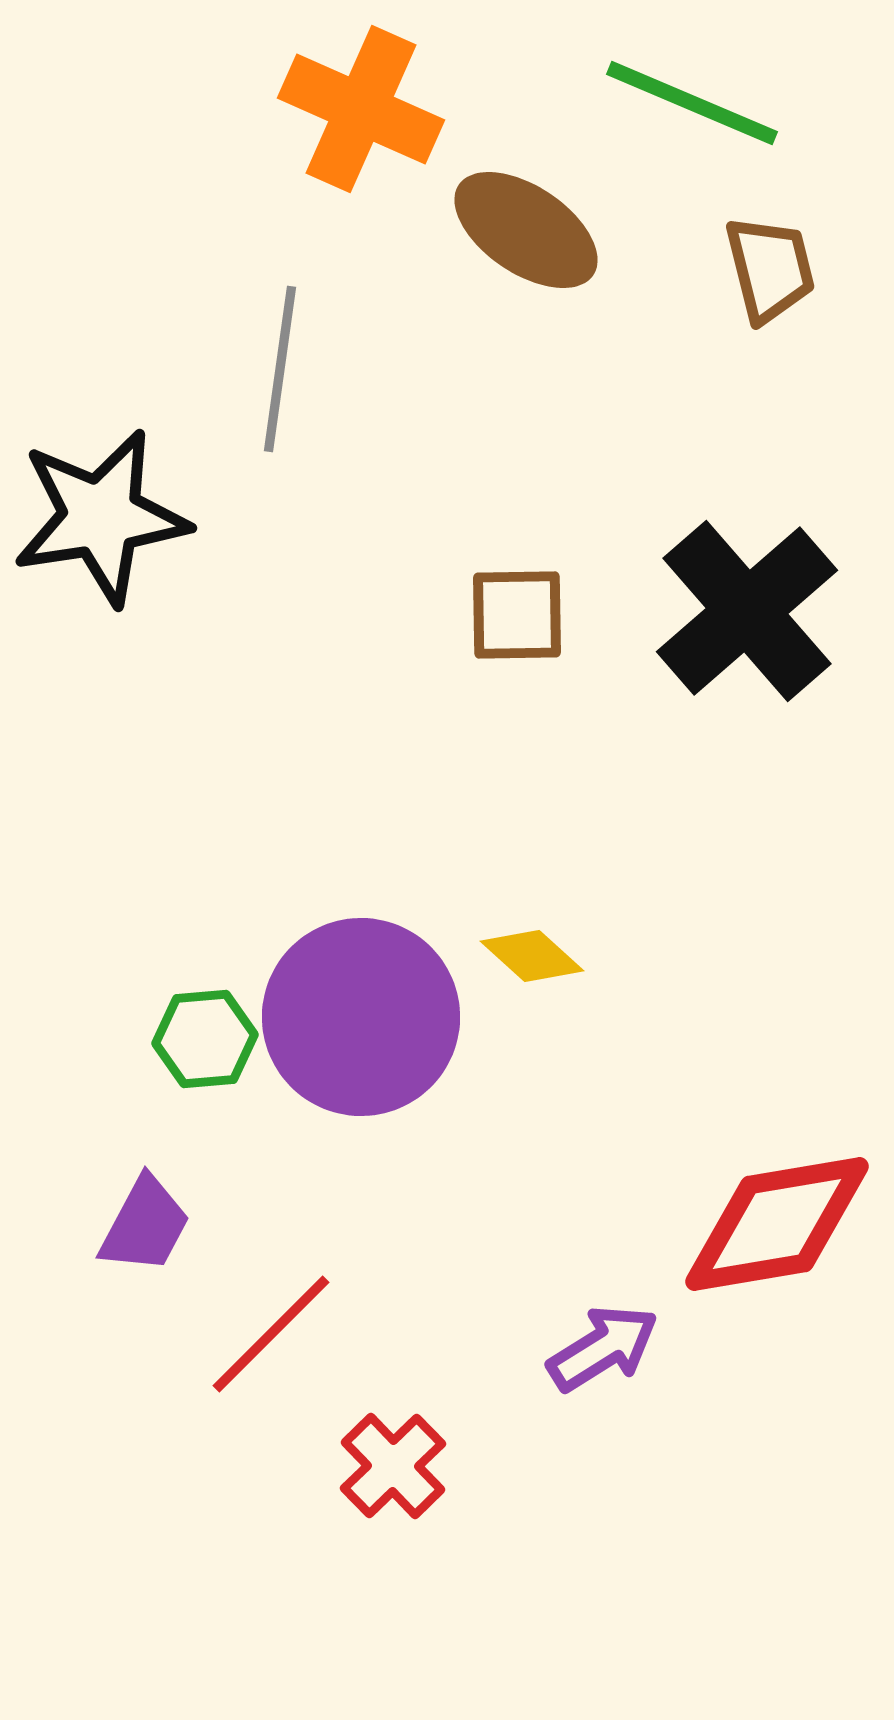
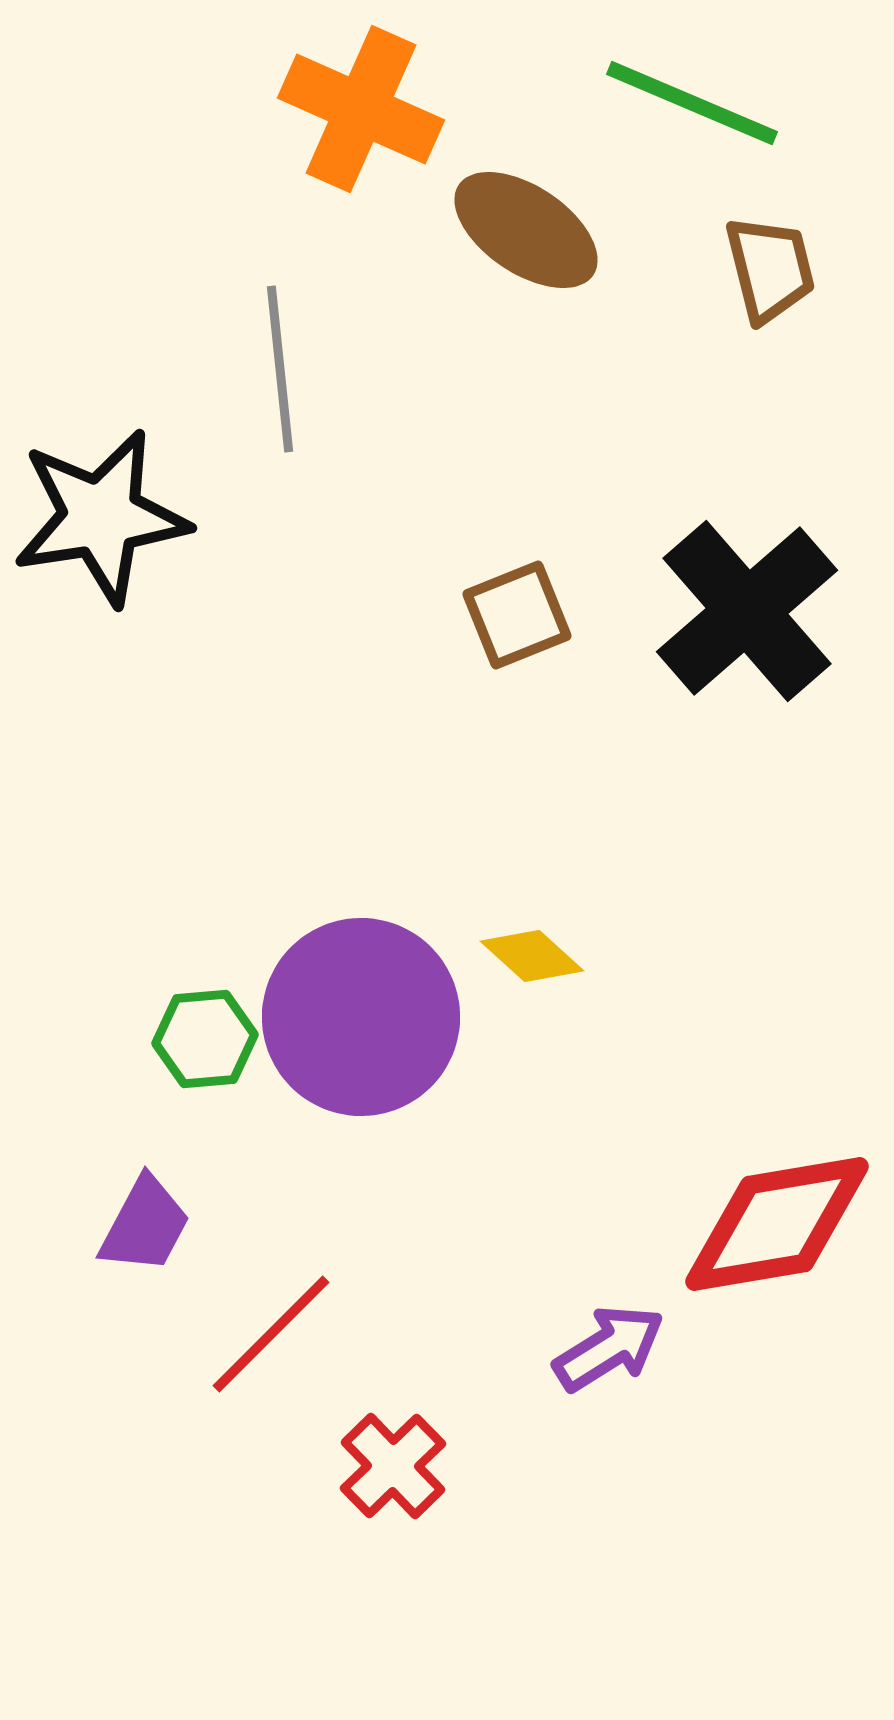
gray line: rotated 14 degrees counterclockwise
brown square: rotated 21 degrees counterclockwise
purple arrow: moved 6 px right
